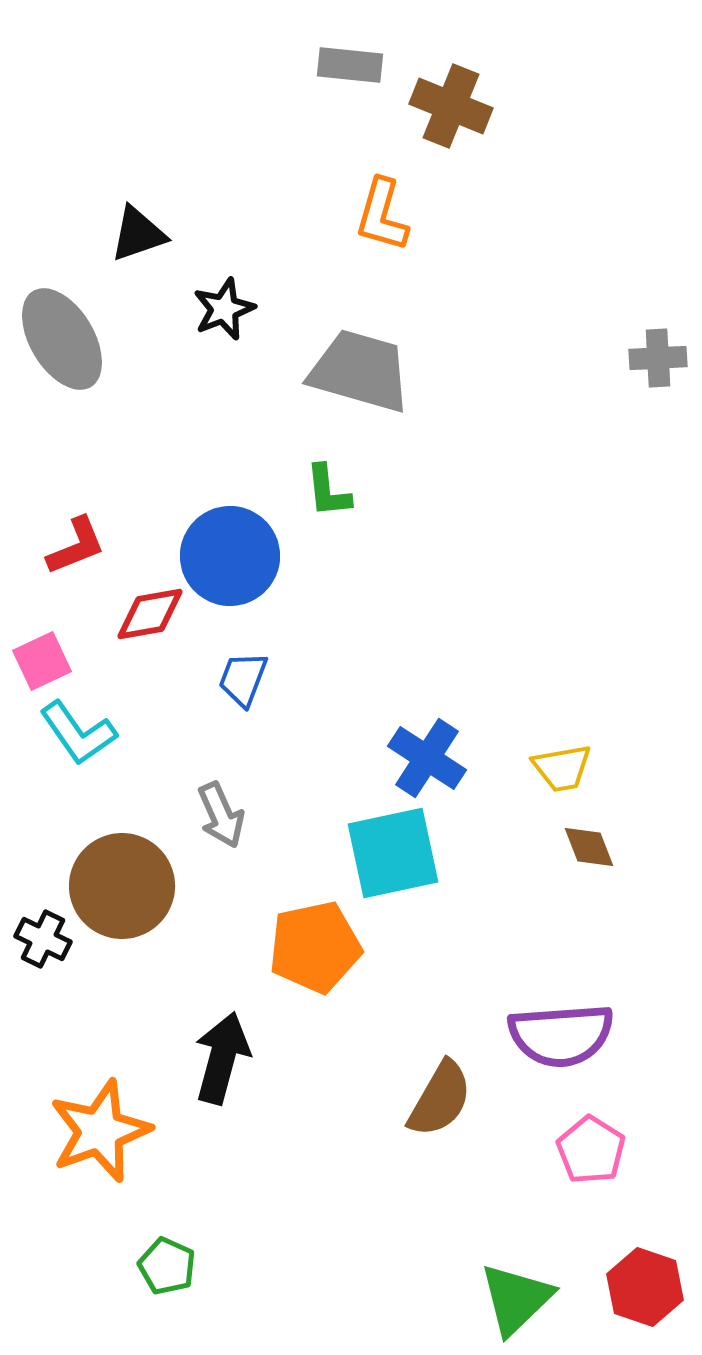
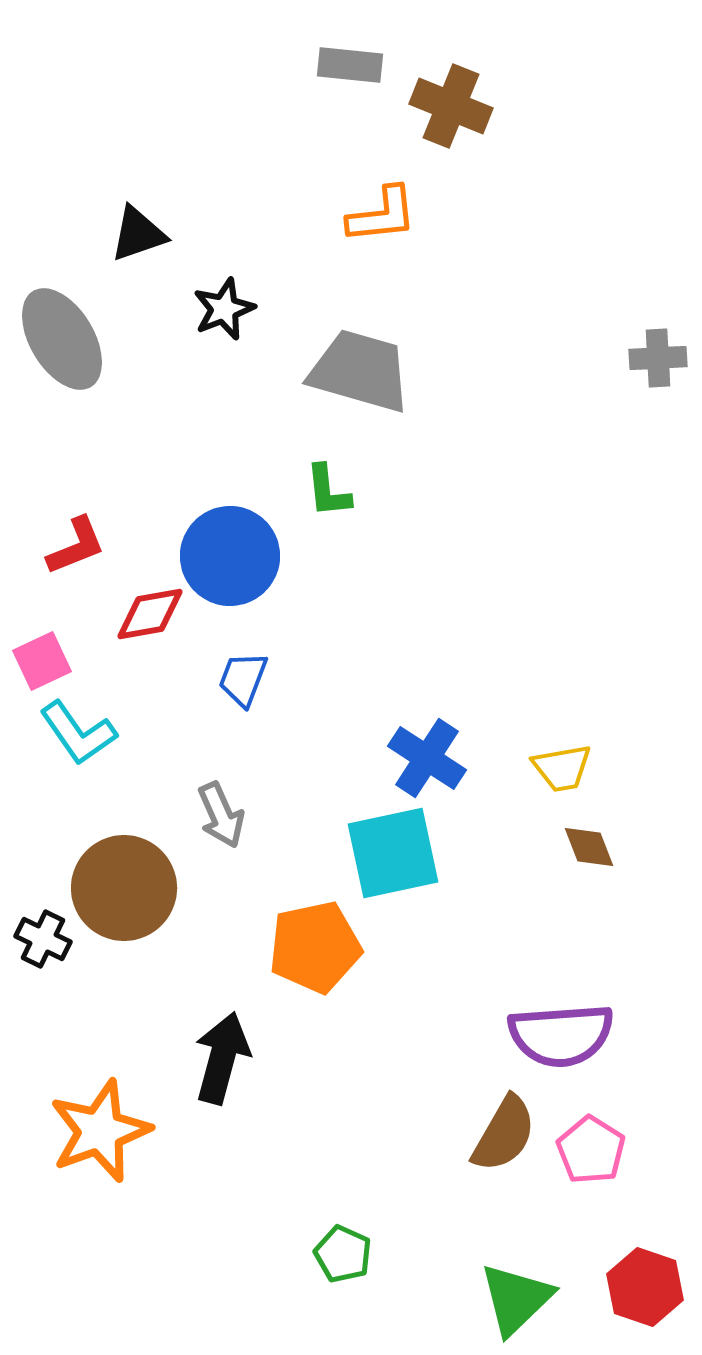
orange L-shape: rotated 112 degrees counterclockwise
brown circle: moved 2 px right, 2 px down
brown semicircle: moved 64 px right, 35 px down
green pentagon: moved 176 px right, 12 px up
